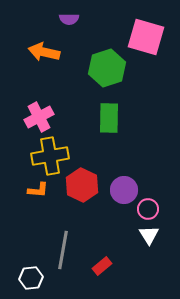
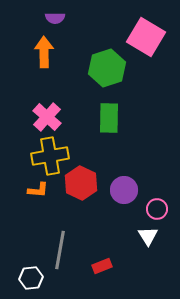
purple semicircle: moved 14 px left, 1 px up
pink square: rotated 15 degrees clockwise
orange arrow: rotated 76 degrees clockwise
pink cross: moved 8 px right; rotated 20 degrees counterclockwise
red hexagon: moved 1 px left, 2 px up
pink circle: moved 9 px right
white triangle: moved 1 px left, 1 px down
gray line: moved 3 px left
red rectangle: rotated 18 degrees clockwise
